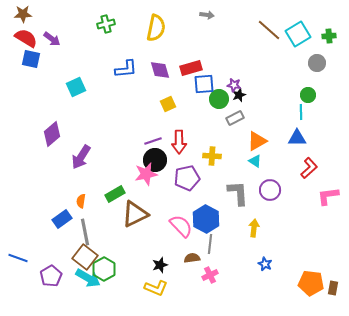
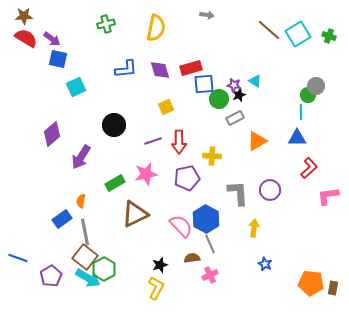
brown star at (23, 14): moved 1 px right, 2 px down
green cross at (329, 36): rotated 24 degrees clockwise
blue square at (31, 59): moved 27 px right
gray circle at (317, 63): moved 1 px left, 23 px down
yellow square at (168, 104): moved 2 px left, 3 px down
black circle at (155, 160): moved 41 px left, 35 px up
cyan triangle at (255, 161): moved 80 px up
green rectangle at (115, 194): moved 11 px up
gray line at (210, 244): rotated 30 degrees counterclockwise
yellow L-shape at (156, 288): rotated 85 degrees counterclockwise
